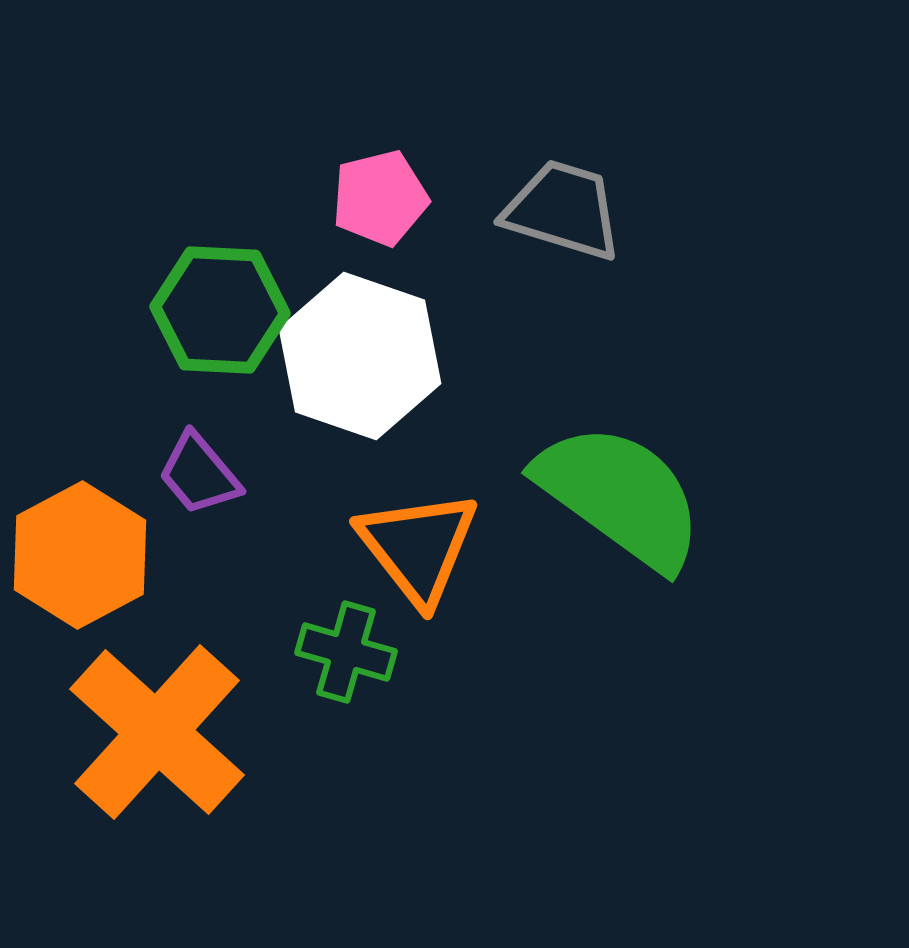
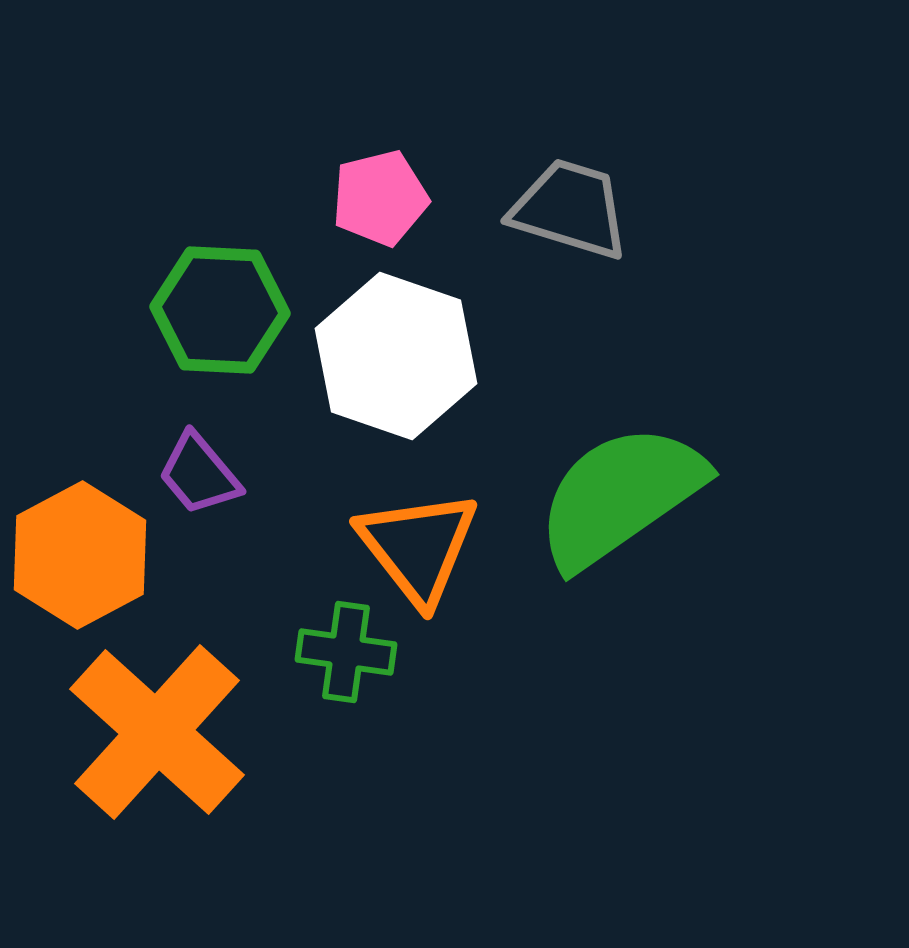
gray trapezoid: moved 7 px right, 1 px up
white hexagon: moved 36 px right
green semicircle: rotated 71 degrees counterclockwise
green cross: rotated 8 degrees counterclockwise
